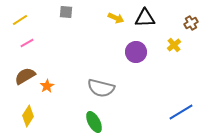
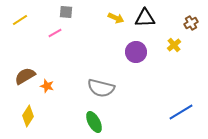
pink line: moved 28 px right, 10 px up
orange star: rotated 24 degrees counterclockwise
